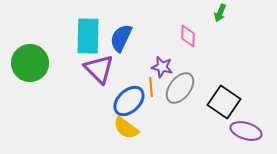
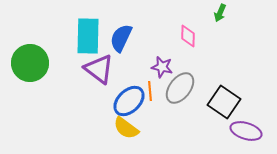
purple triangle: rotated 8 degrees counterclockwise
orange line: moved 1 px left, 4 px down
